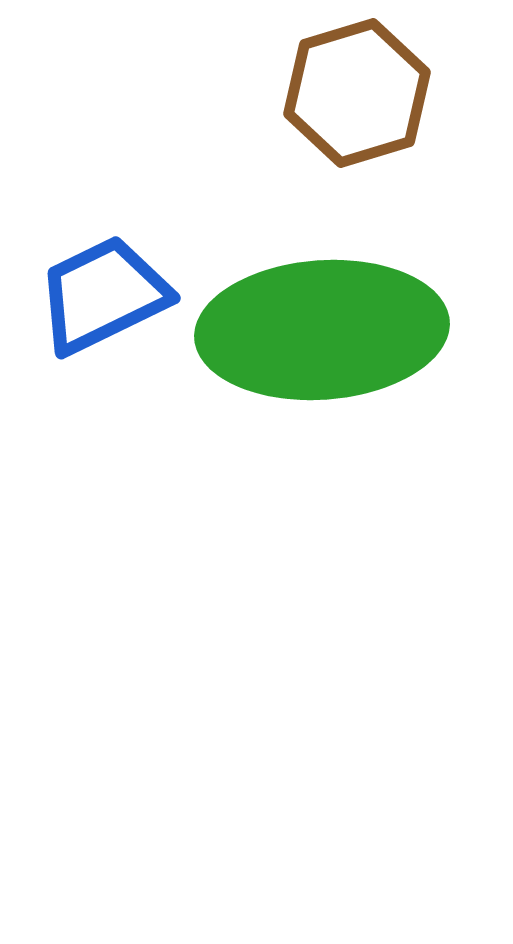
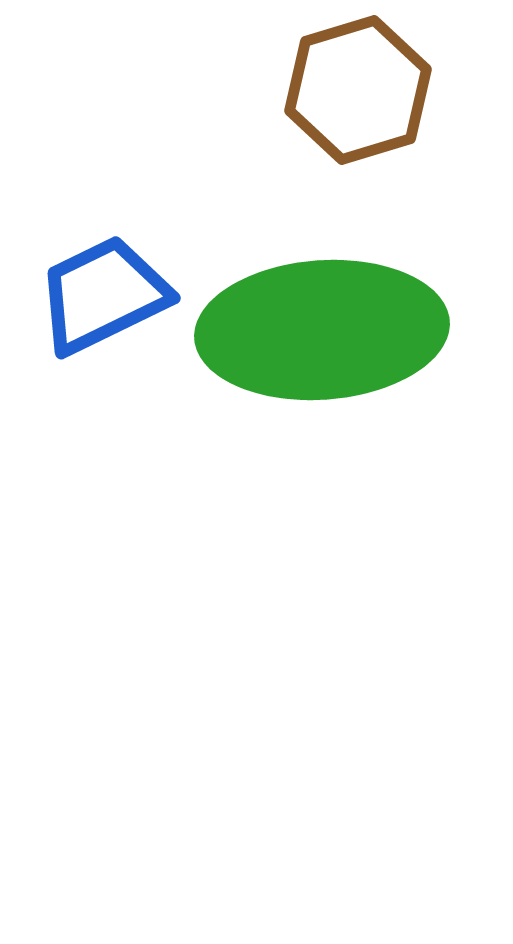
brown hexagon: moved 1 px right, 3 px up
